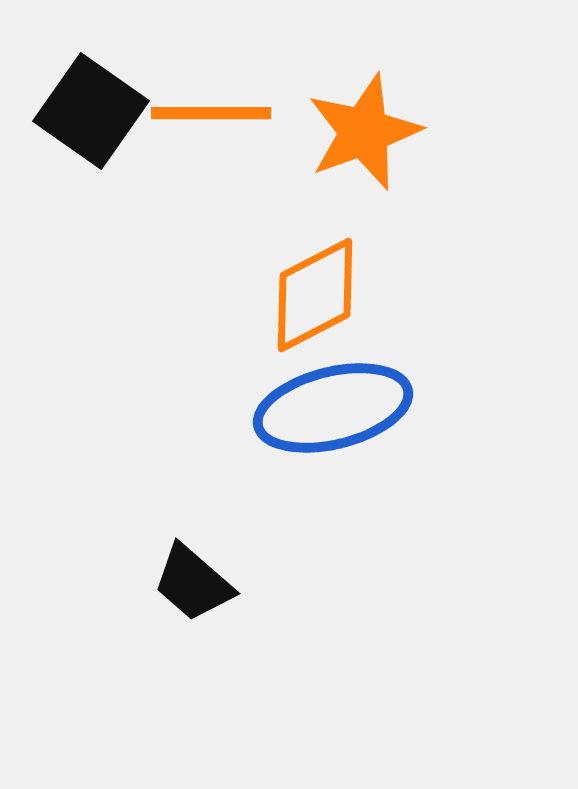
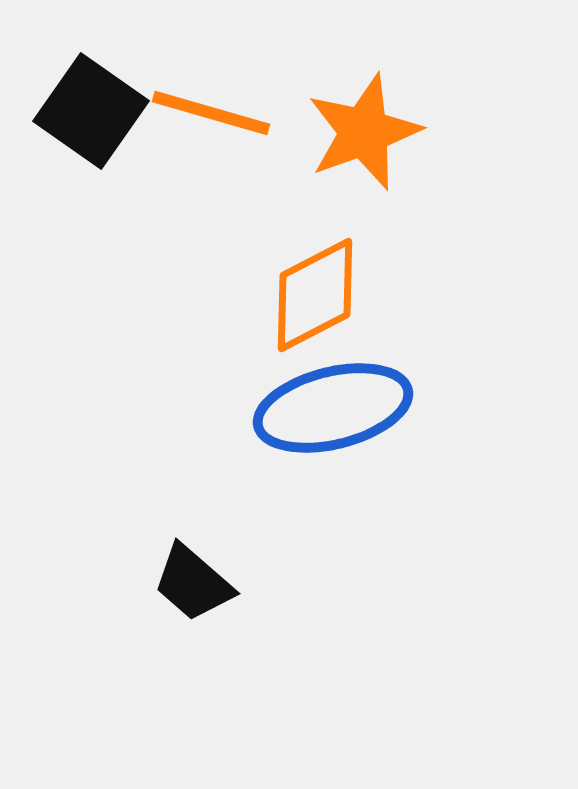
orange line: rotated 16 degrees clockwise
